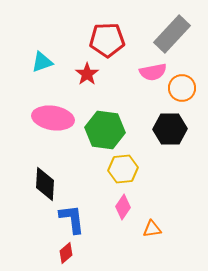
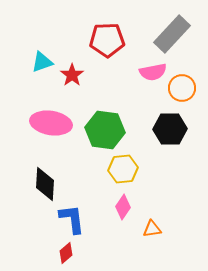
red star: moved 15 px left, 1 px down
pink ellipse: moved 2 px left, 5 px down
